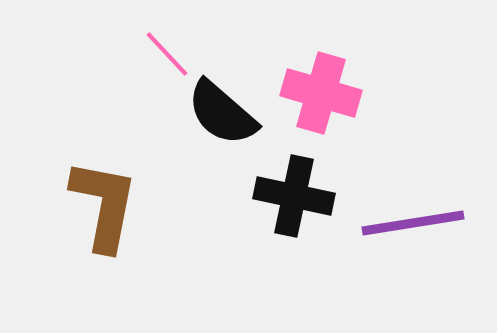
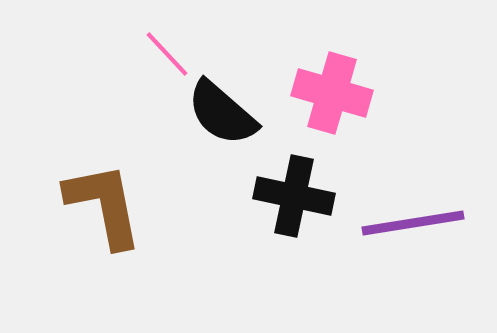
pink cross: moved 11 px right
brown L-shape: rotated 22 degrees counterclockwise
